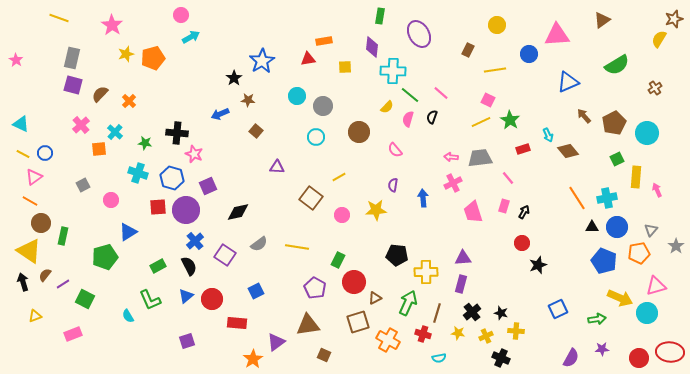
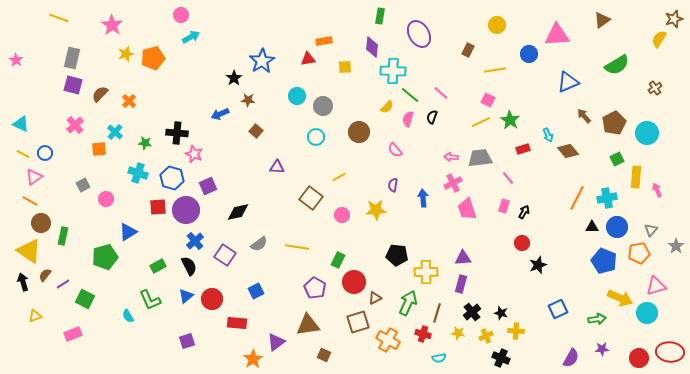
pink cross at (81, 125): moved 6 px left
orange line at (577, 198): rotated 60 degrees clockwise
pink circle at (111, 200): moved 5 px left, 1 px up
pink trapezoid at (473, 212): moved 6 px left, 3 px up
